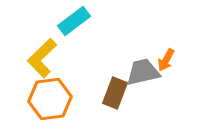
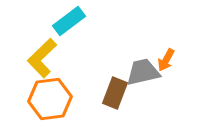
cyan rectangle: moved 5 px left
